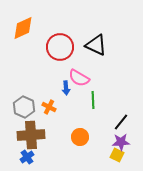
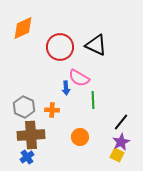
orange cross: moved 3 px right, 3 px down; rotated 24 degrees counterclockwise
purple star: rotated 24 degrees counterclockwise
